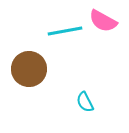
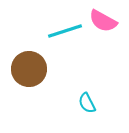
cyan line: rotated 8 degrees counterclockwise
cyan semicircle: moved 2 px right, 1 px down
